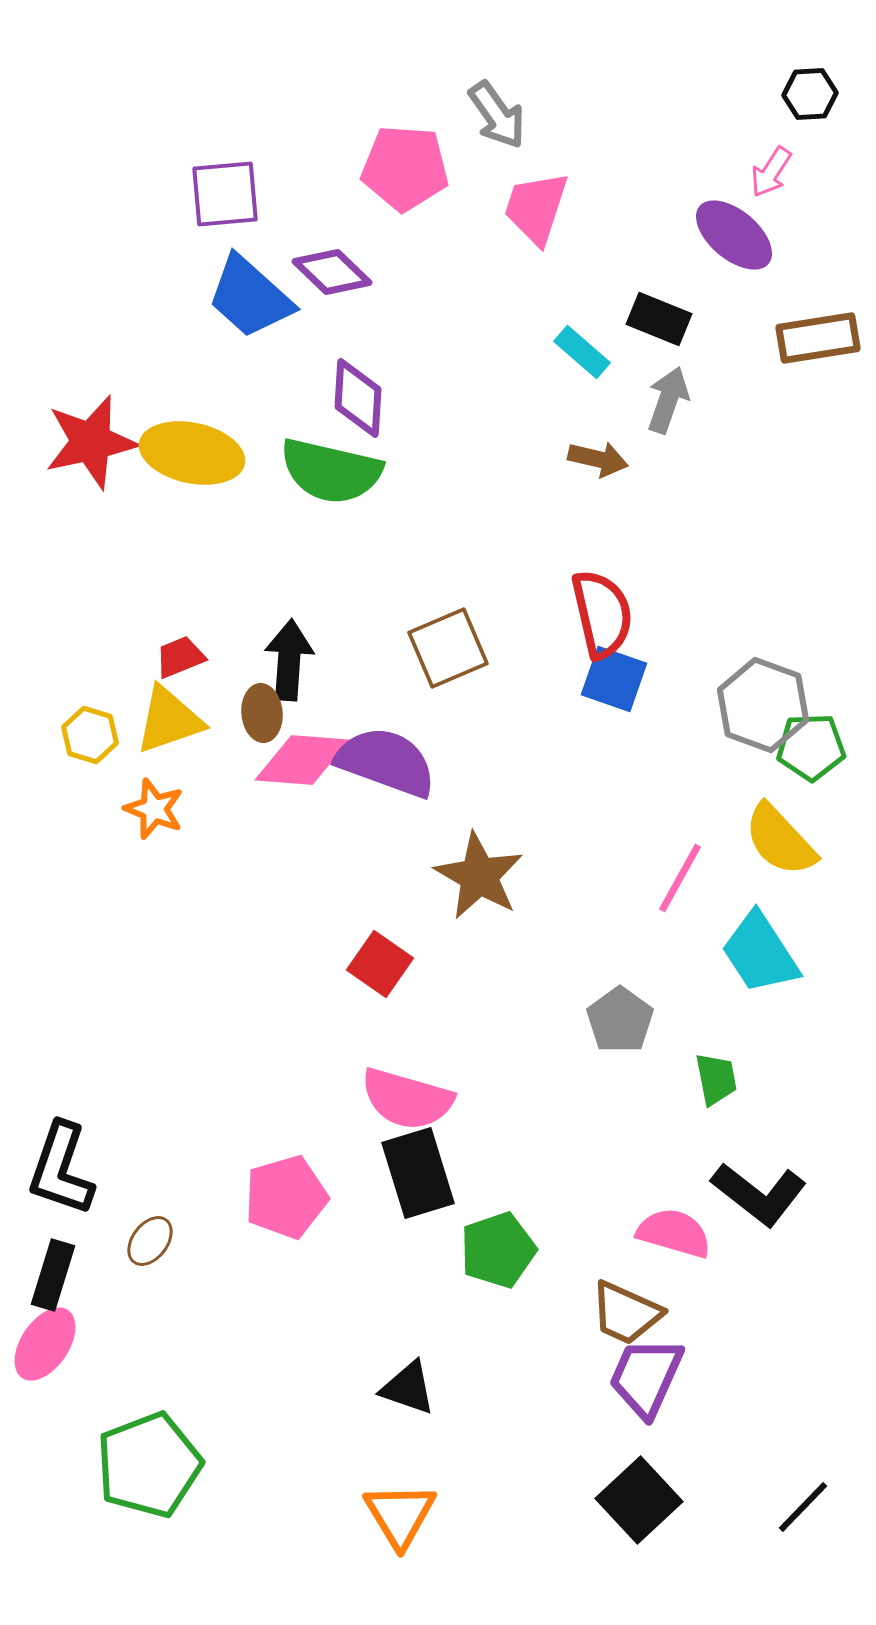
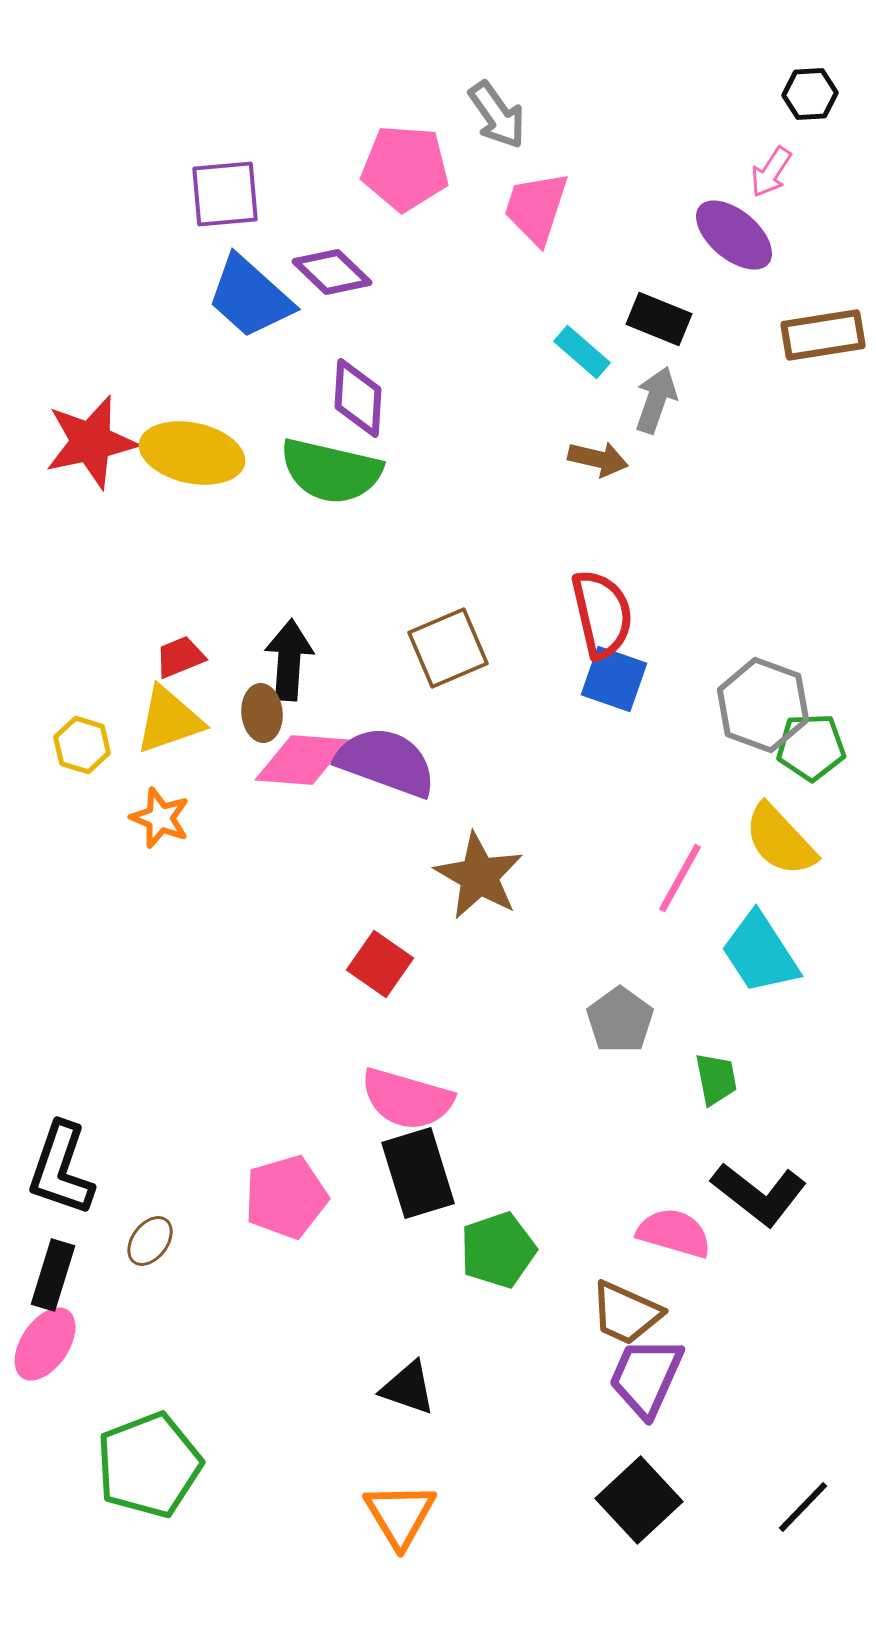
brown rectangle at (818, 338): moved 5 px right, 3 px up
gray arrow at (668, 400): moved 12 px left
yellow hexagon at (90, 735): moved 8 px left, 10 px down
orange star at (154, 809): moved 6 px right, 9 px down
